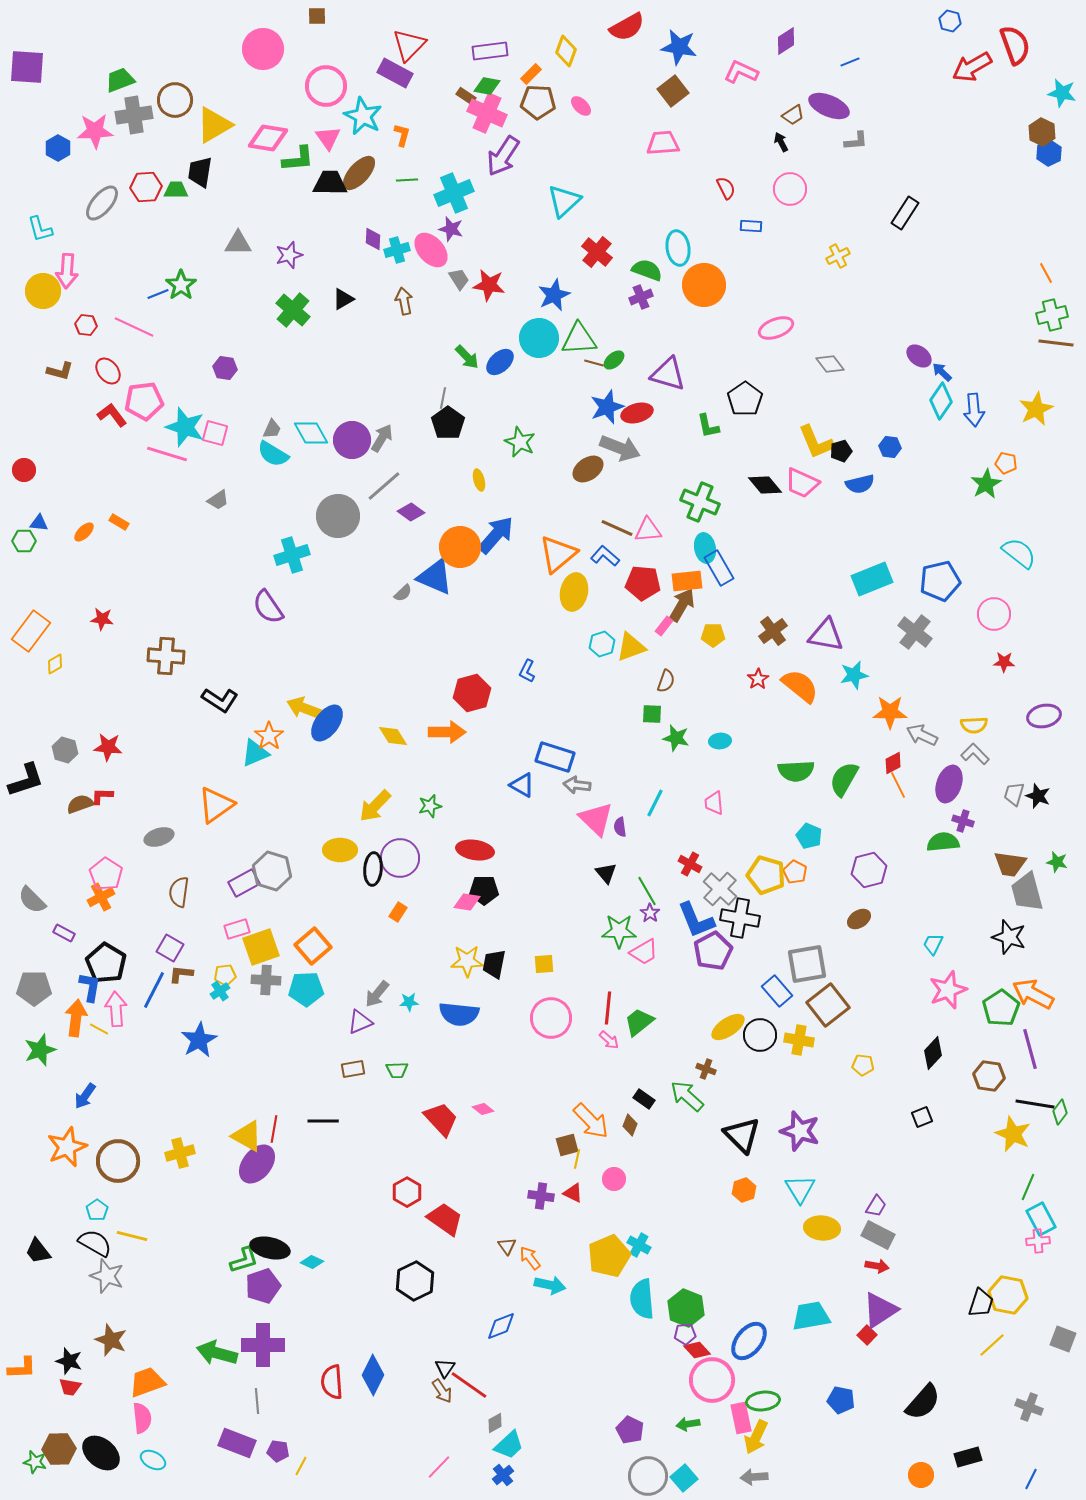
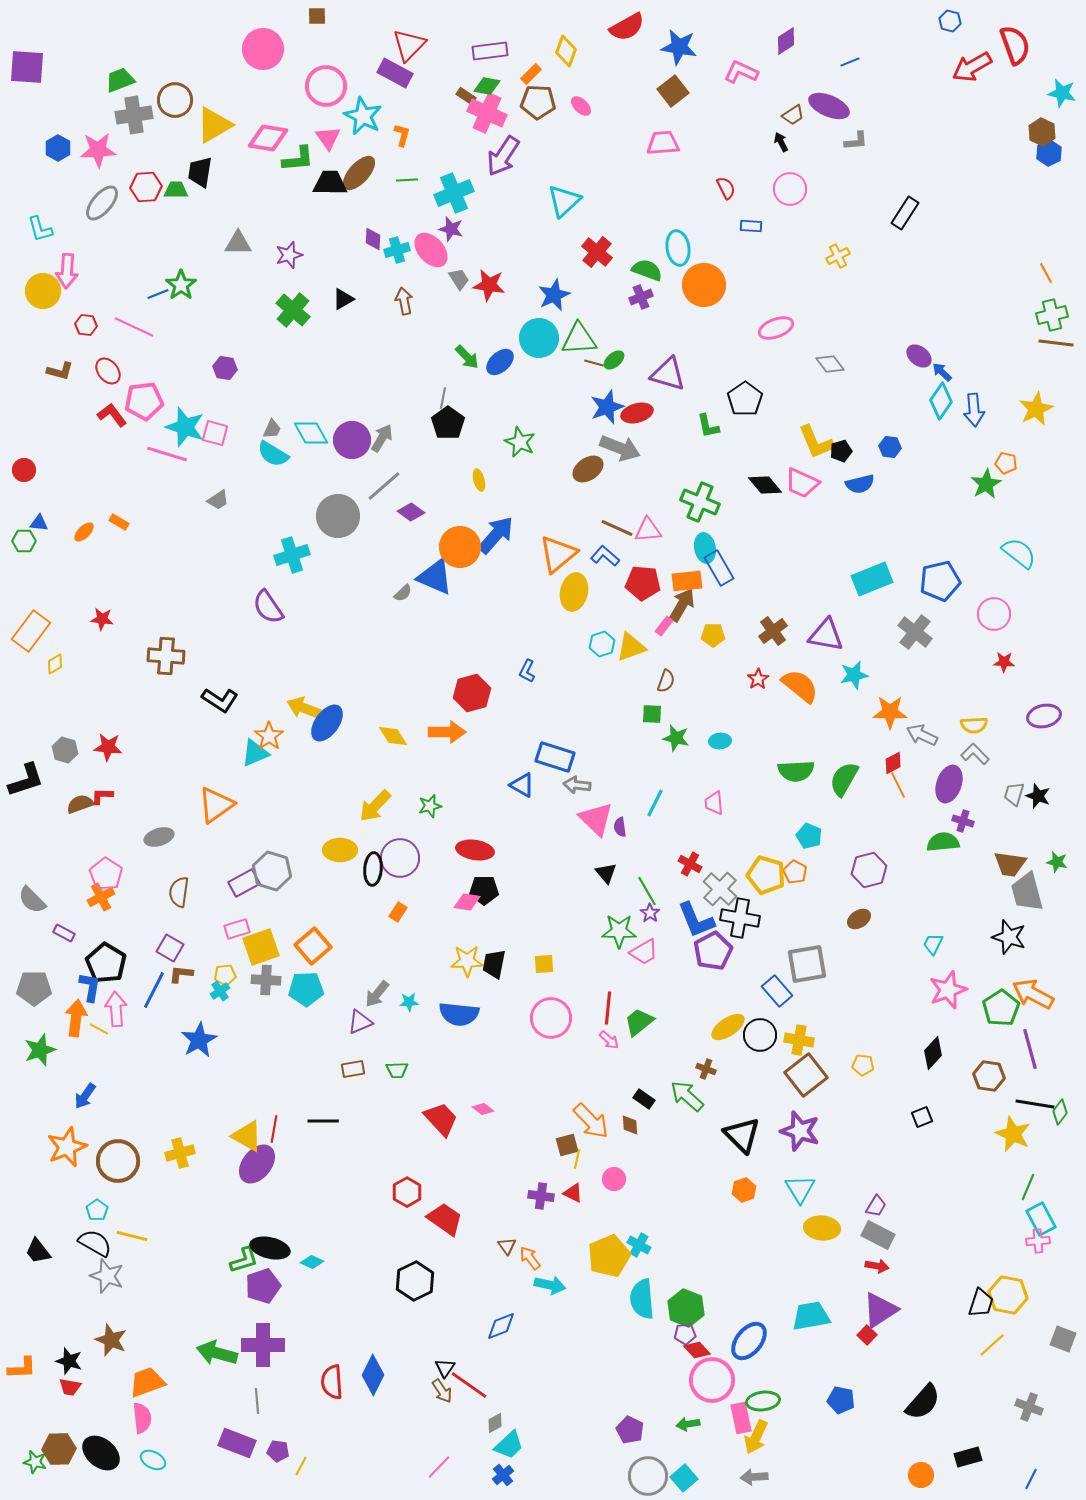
pink star at (95, 131): moved 3 px right, 19 px down
brown square at (828, 1005): moved 22 px left, 70 px down
brown diamond at (630, 1125): rotated 25 degrees counterclockwise
